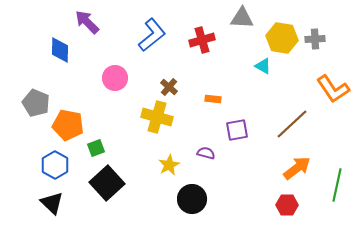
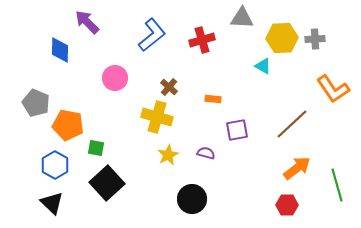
yellow hexagon: rotated 12 degrees counterclockwise
green square: rotated 30 degrees clockwise
yellow star: moved 1 px left, 10 px up
green line: rotated 28 degrees counterclockwise
